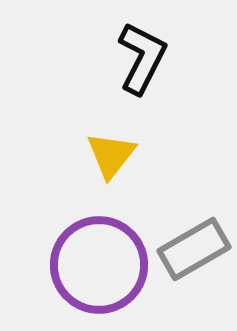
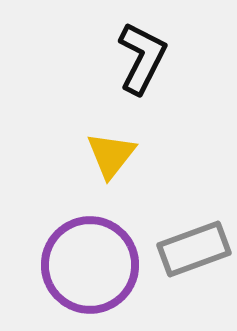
gray rectangle: rotated 10 degrees clockwise
purple circle: moved 9 px left
